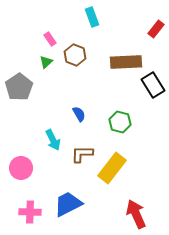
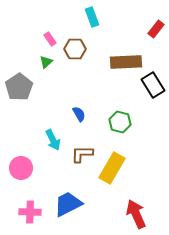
brown hexagon: moved 6 px up; rotated 20 degrees counterclockwise
yellow rectangle: rotated 8 degrees counterclockwise
